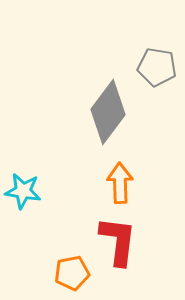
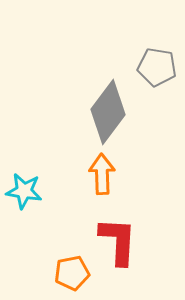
orange arrow: moved 18 px left, 9 px up
cyan star: moved 1 px right
red L-shape: rotated 4 degrees counterclockwise
